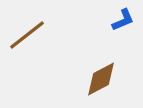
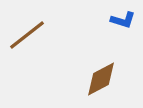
blue L-shape: rotated 40 degrees clockwise
